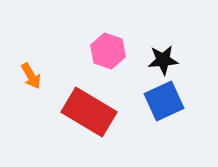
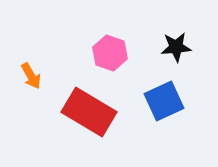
pink hexagon: moved 2 px right, 2 px down
black star: moved 13 px right, 13 px up
